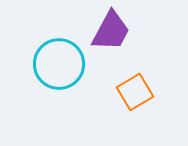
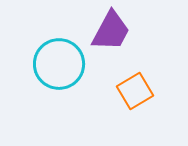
orange square: moved 1 px up
